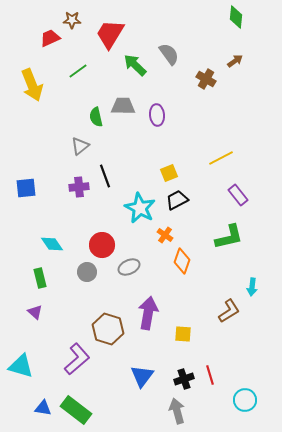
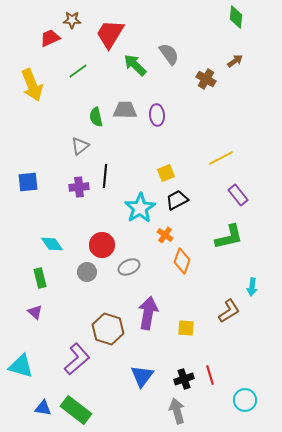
gray trapezoid at (123, 106): moved 2 px right, 4 px down
yellow square at (169, 173): moved 3 px left
black line at (105, 176): rotated 25 degrees clockwise
blue square at (26, 188): moved 2 px right, 6 px up
cyan star at (140, 208): rotated 12 degrees clockwise
yellow square at (183, 334): moved 3 px right, 6 px up
